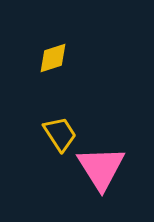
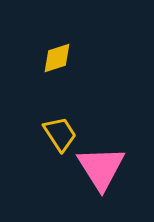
yellow diamond: moved 4 px right
